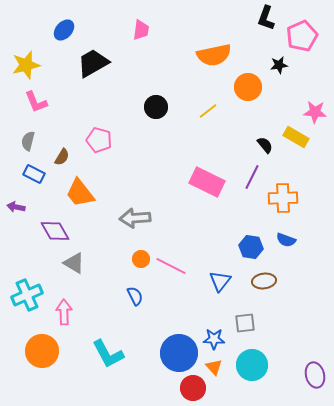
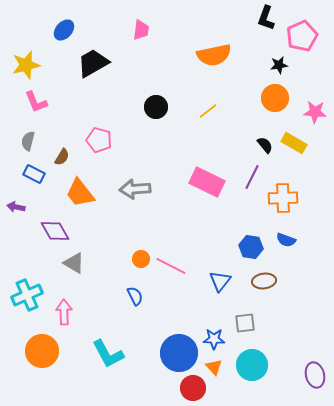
orange circle at (248, 87): moved 27 px right, 11 px down
yellow rectangle at (296, 137): moved 2 px left, 6 px down
gray arrow at (135, 218): moved 29 px up
